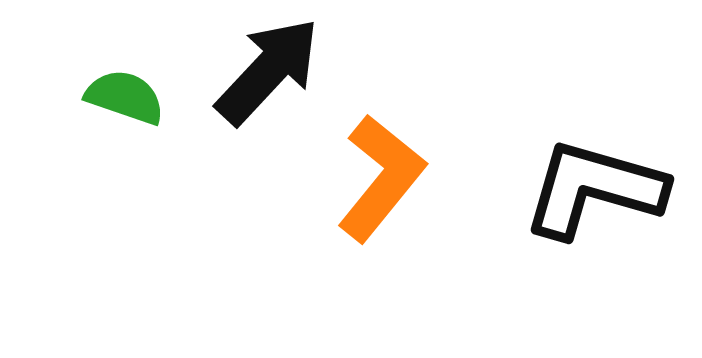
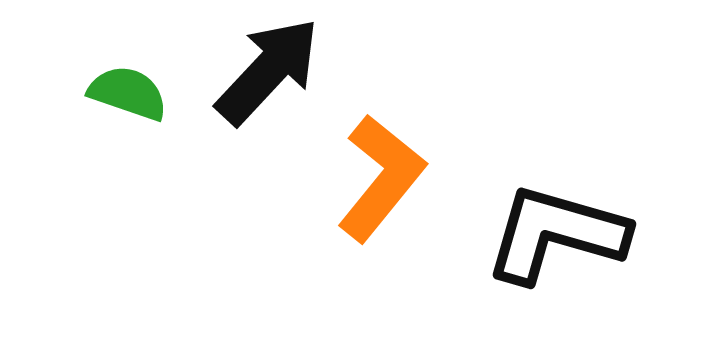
green semicircle: moved 3 px right, 4 px up
black L-shape: moved 38 px left, 45 px down
